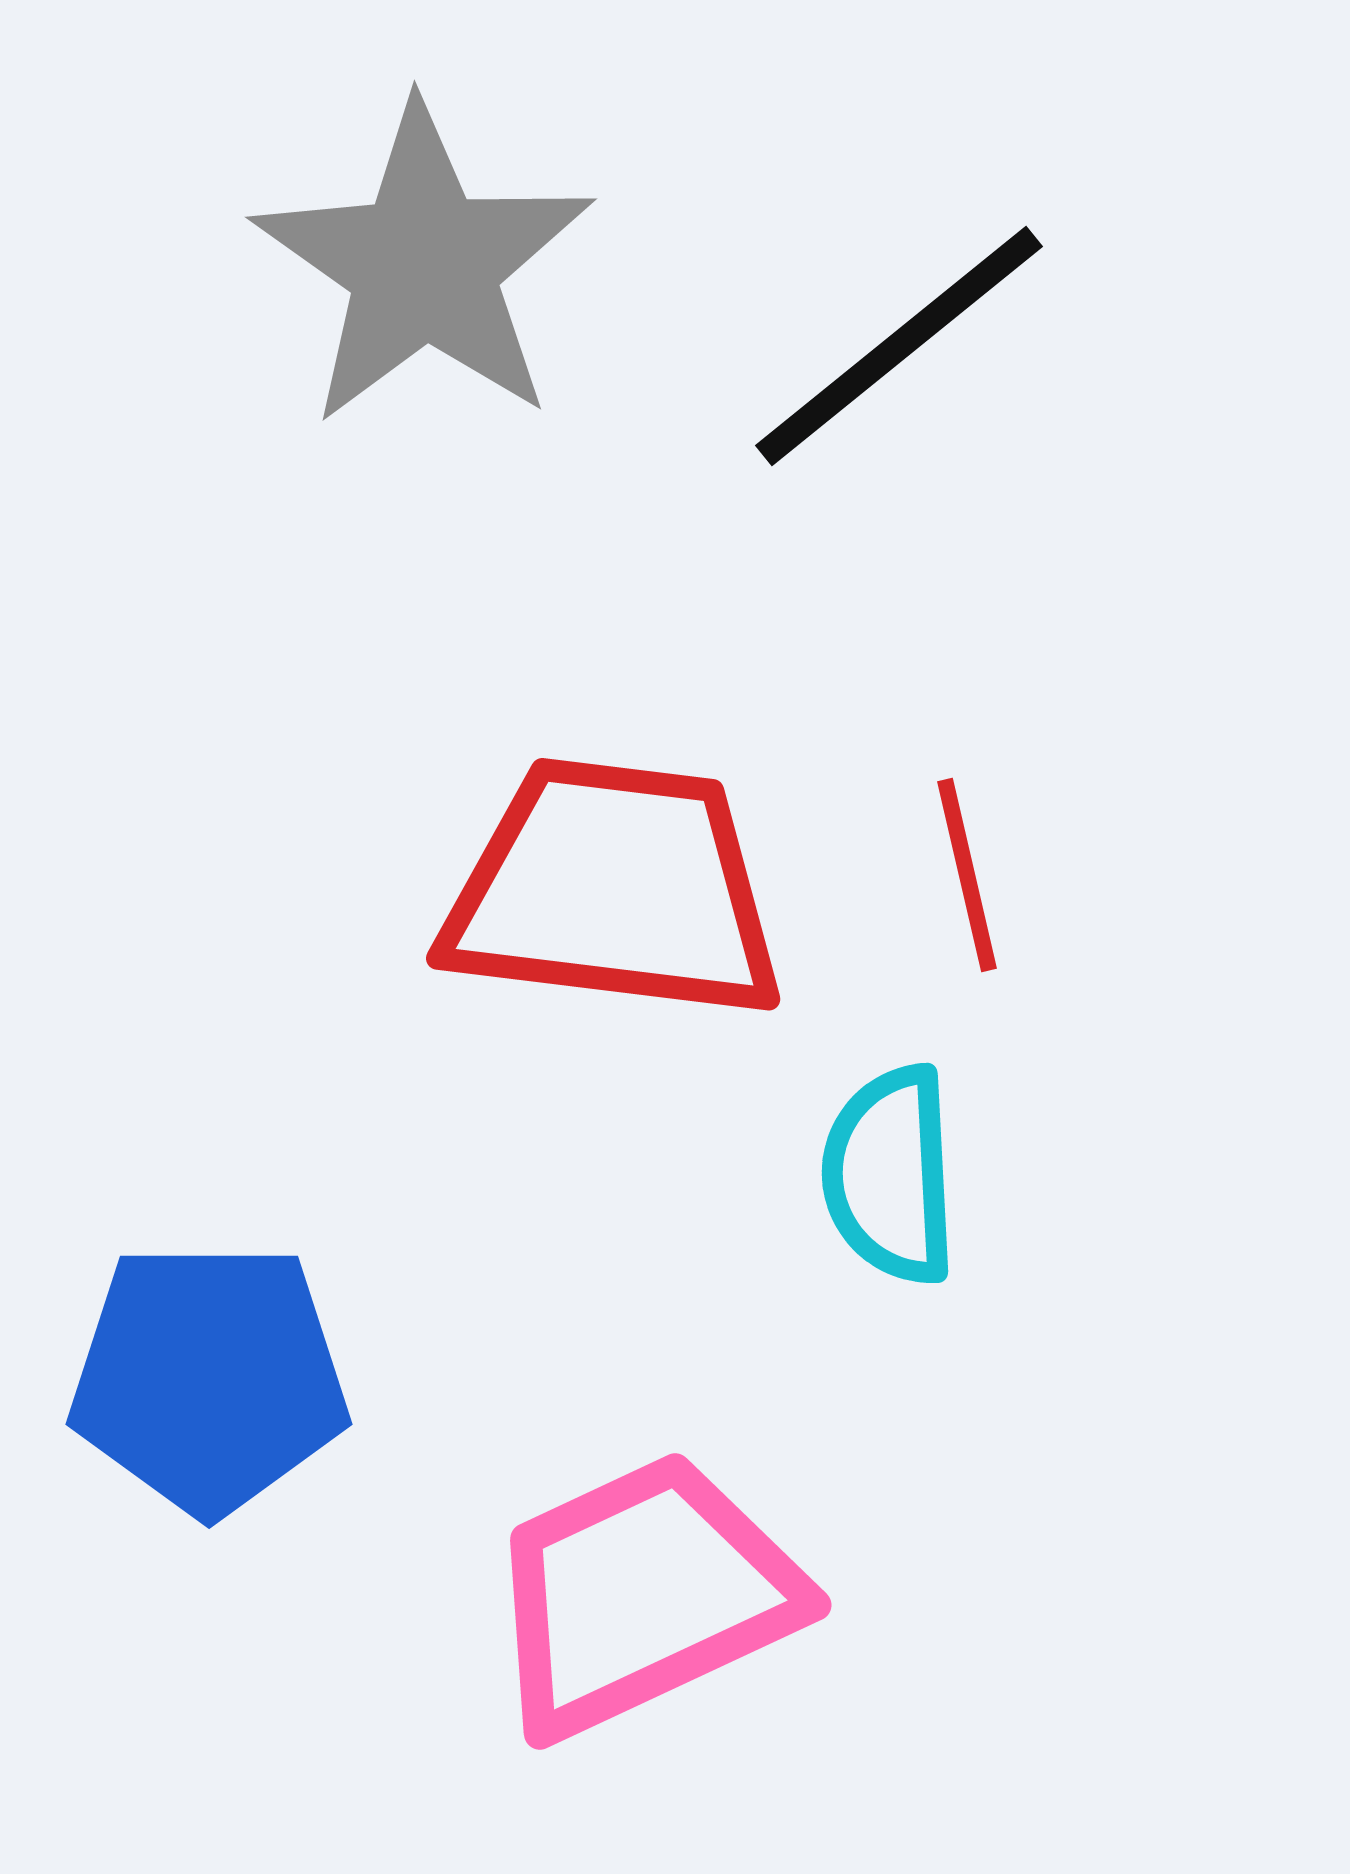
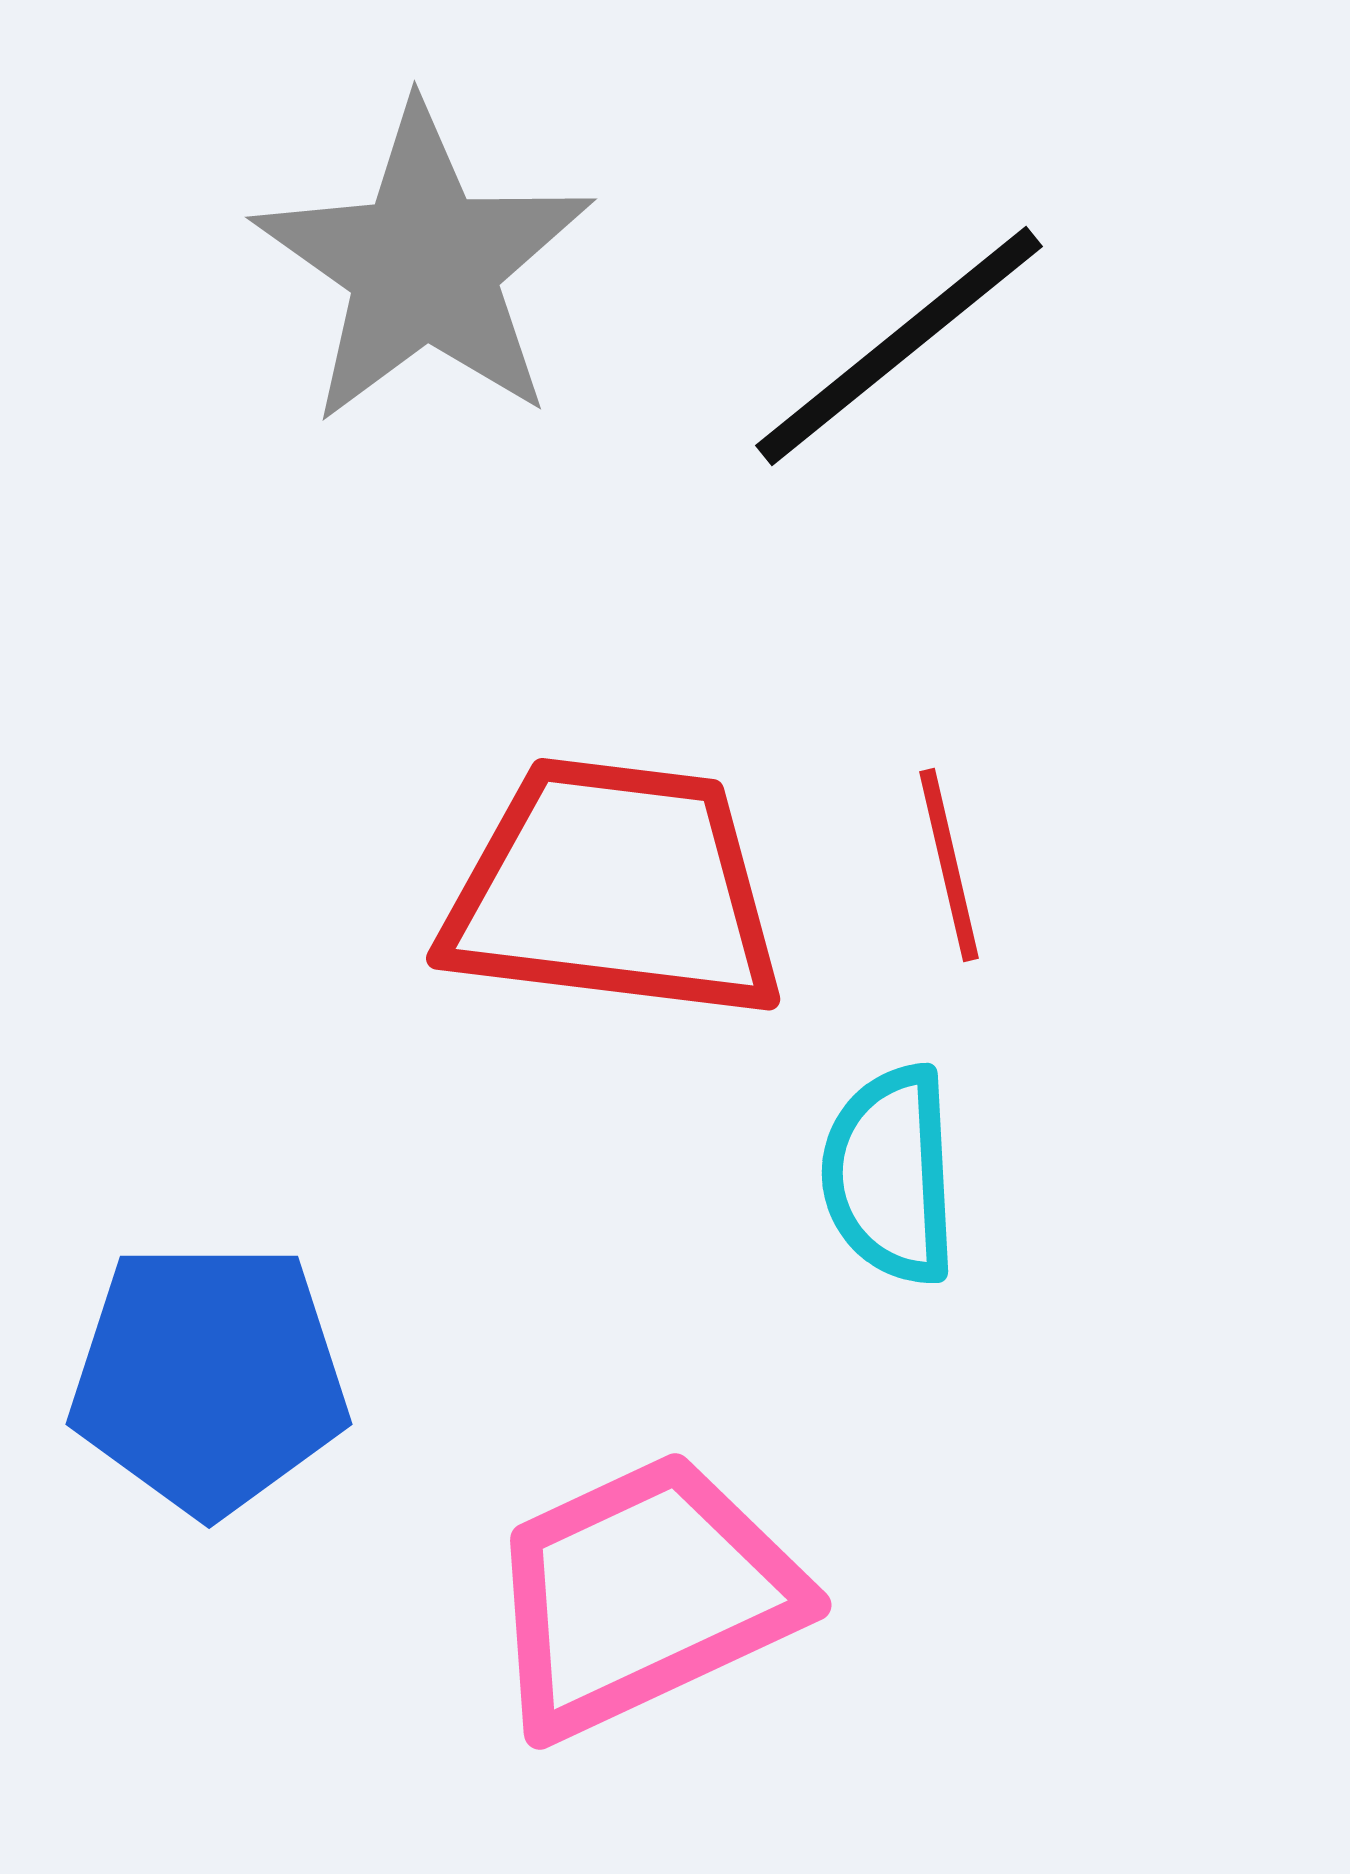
red line: moved 18 px left, 10 px up
